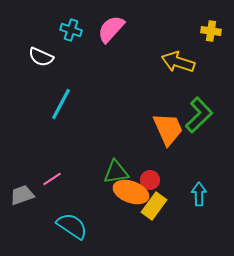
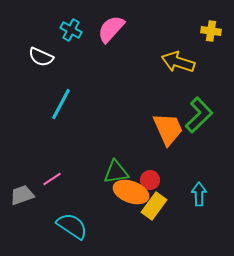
cyan cross: rotated 10 degrees clockwise
